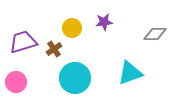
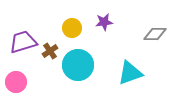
brown cross: moved 4 px left, 2 px down
cyan circle: moved 3 px right, 13 px up
